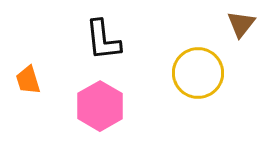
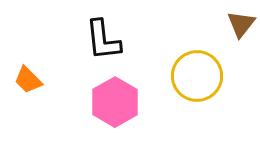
yellow circle: moved 1 px left, 3 px down
orange trapezoid: rotated 28 degrees counterclockwise
pink hexagon: moved 15 px right, 4 px up
